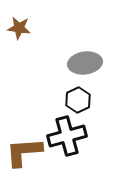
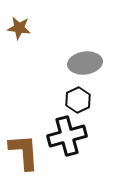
brown L-shape: rotated 90 degrees clockwise
